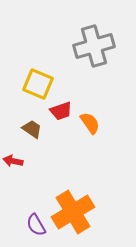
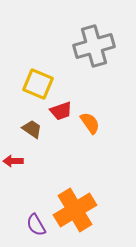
red arrow: rotated 12 degrees counterclockwise
orange cross: moved 2 px right, 2 px up
